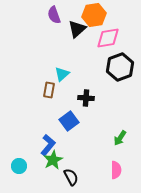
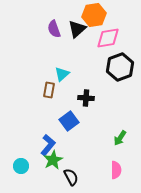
purple semicircle: moved 14 px down
cyan circle: moved 2 px right
